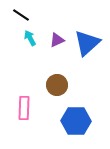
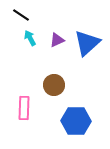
brown circle: moved 3 px left
